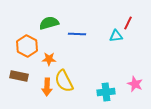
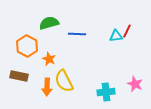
red line: moved 1 px left, 8 px down
orange star: rotated 24 degrees clockwise
